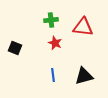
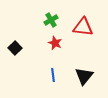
green cross: rotated 24 degrees counterclockwise
black square: rotated 24 degrees clockwise
black triangle: rotated 36 degrees counterclockwise
